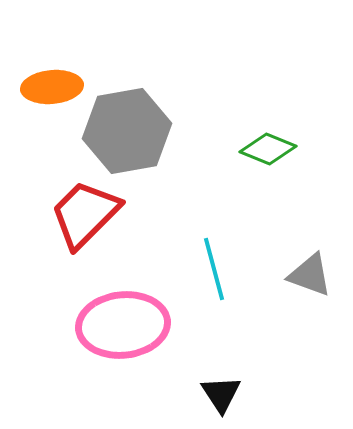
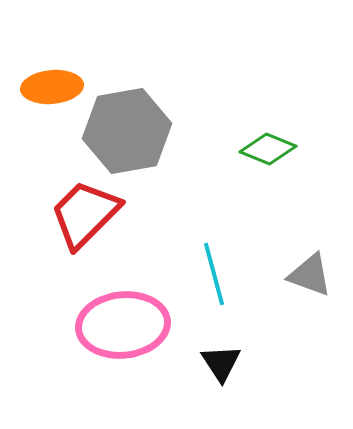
cyan line: moved 5 px down
black triangle: moved 31 px up
